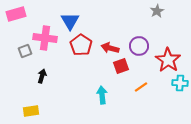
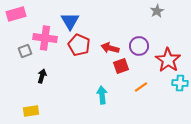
red pentagon: moved 2 px left; rotated 10 degrees counterclockwise
